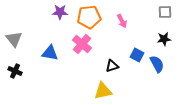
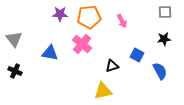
purple star: moved 2 px down
blue semicircle: moved 3 px right, 7 px down
